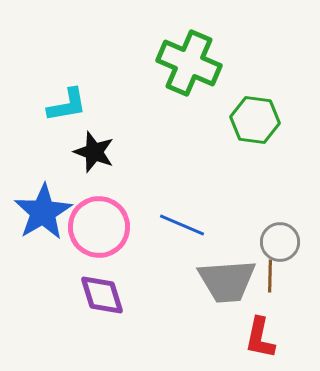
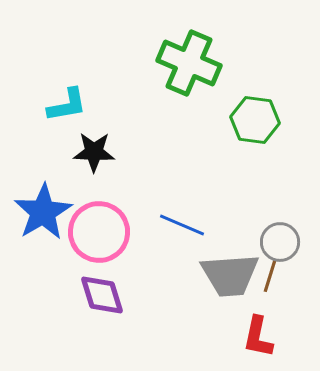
black star: rotated 18 degrees counterclockwise
pink circle: moved 5 px down
brown line: rotated 16 degrees clockwise
gray trapezoid: moved 3 px right, 6 px up
red L-shape: moved 2 px left, 1 px up
